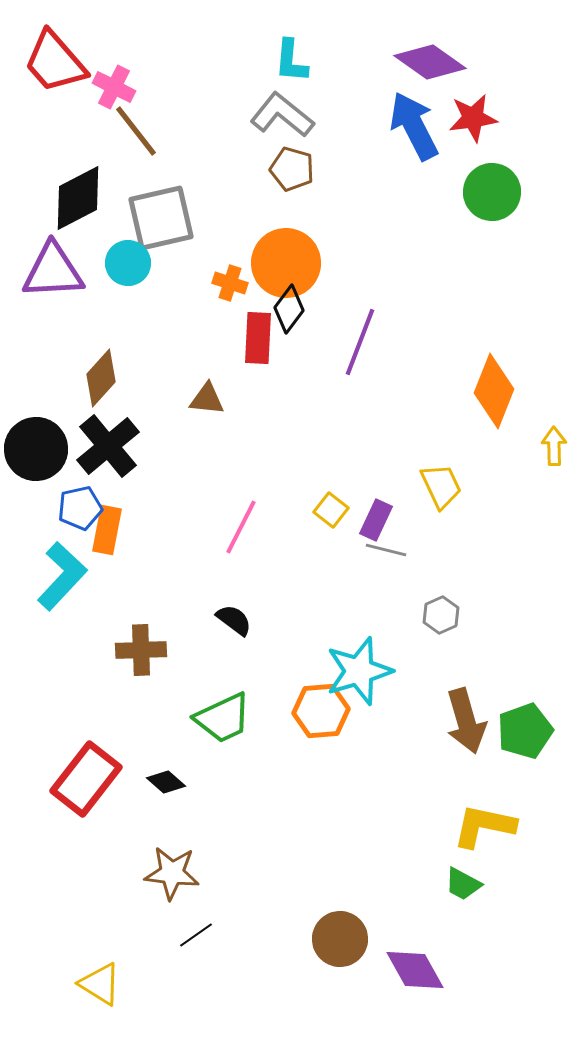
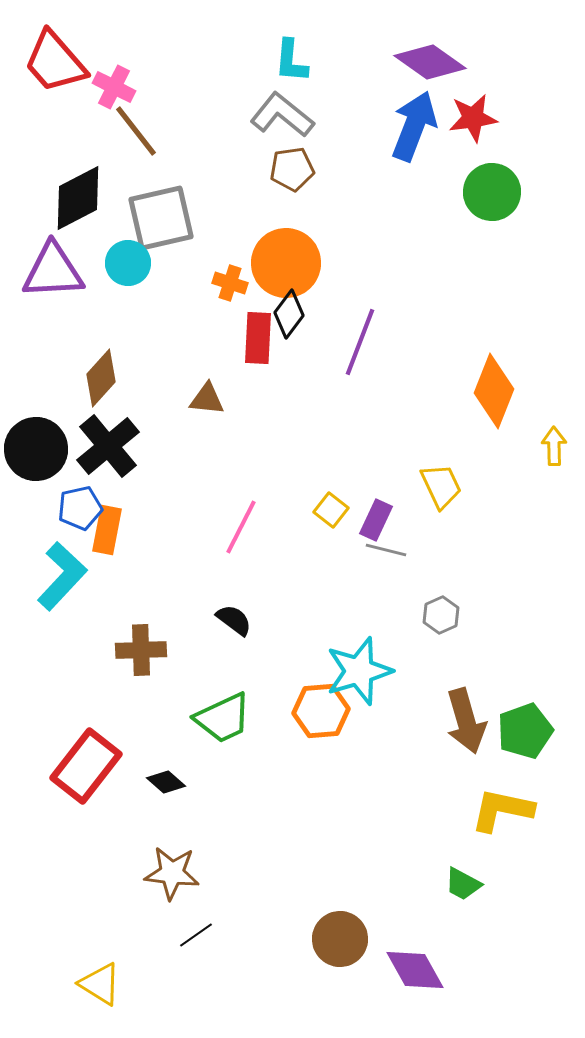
blue arrow at (414, 126): rotated 48 degrees clockwise
brown pentagon at (292, 169): rotated 24 degrees counterclockwise
black diamond at (289, 309): moved 5 px down
red rectangle at (86, 779): moved 13 px up
yellow L-shape at (484, 826): moved 18 px right, 16 px up
